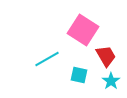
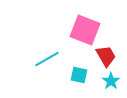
pink square: moved 2 px right; rotated 12 degrees counterclockwise
